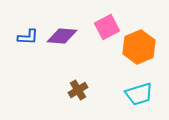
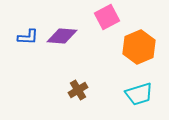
pink square: moved 10 px up
